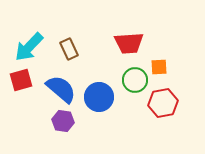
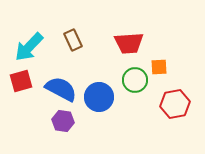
brown rectangle: moved 4 px right, 9 px up
red square: moved 1 px down
blue semicircle: rotated 12 degrees counterclockwise
red hexagon: moved 12 px right, 1 px down
